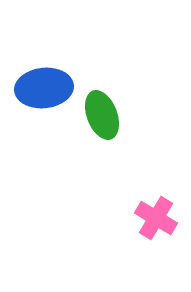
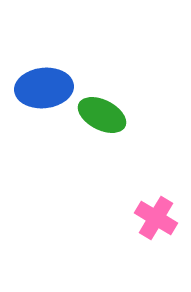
green ellipse: rotated 42 degrees counterclockwise
